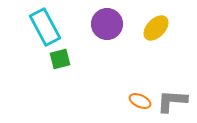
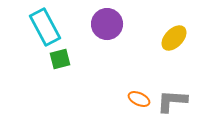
yellow ellipse: moved 18 px right, 10 px down
orange ellipse: moved 1 px left, 2 px up
